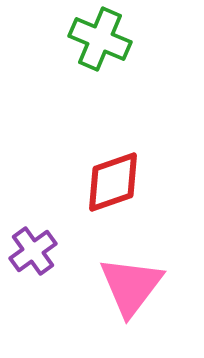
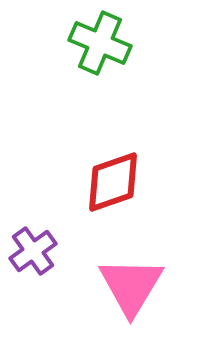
green cross: moved 4 px down
pink triangle: rotated 6 degrees counterclockwise
